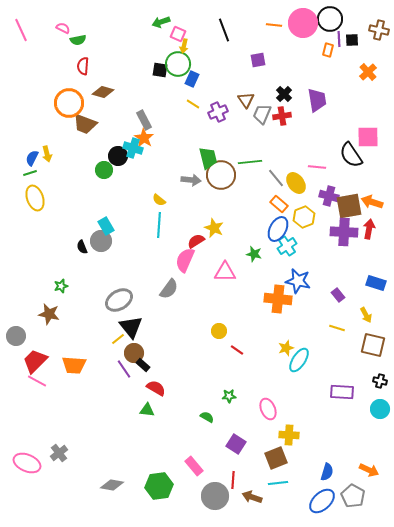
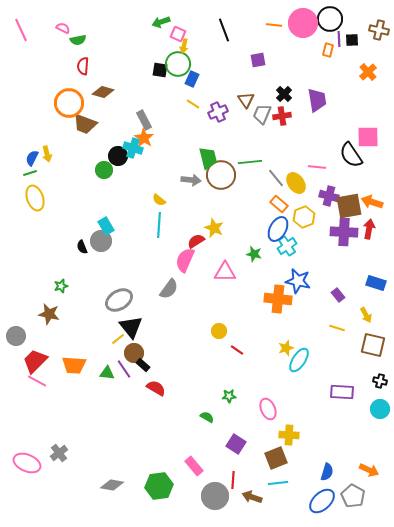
green triangle at (147, 410): moved 40 px left, 37 px up
